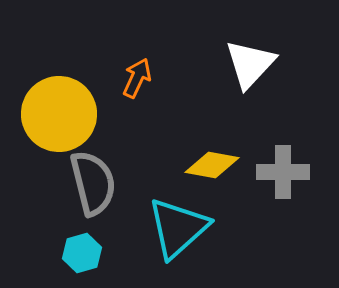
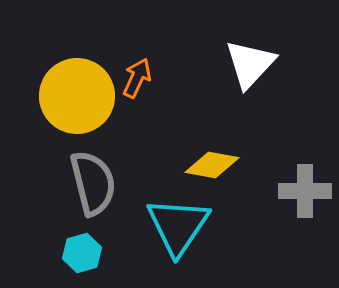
yellow circle: moved 18 px right, 18 px up
gray cross: moved 22 px right, 19 px down
cyan triangle: moved 2 px up; rotated 14 degrees counterclockwise
